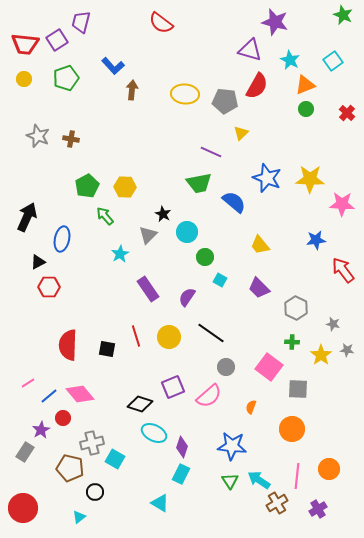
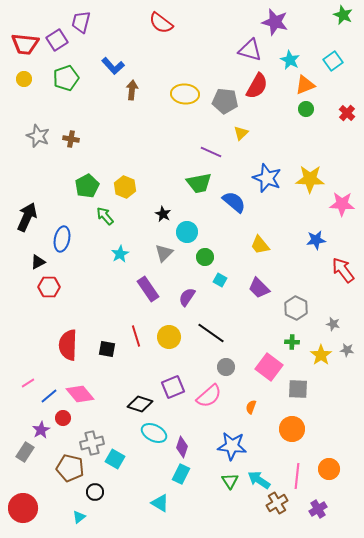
yellow hexagon at (125, 187): rotated 20 degrees clockwise
gray triangle at (148, 235): moved 16 px right, 18 px down
